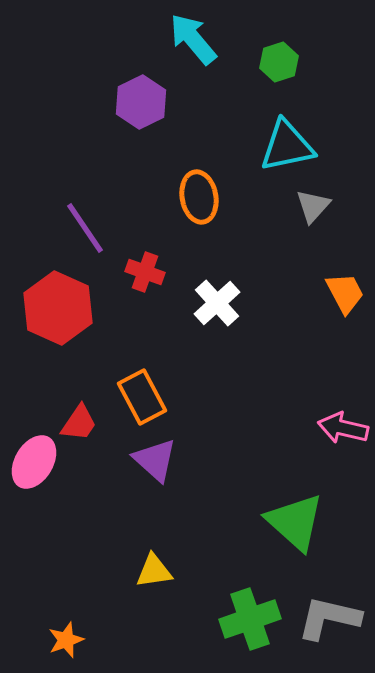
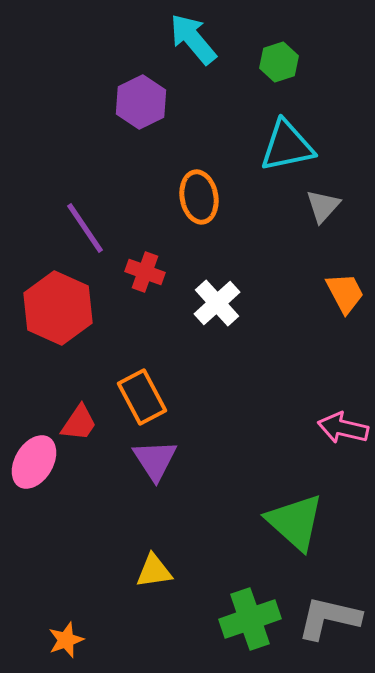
gray triangle: moved 10 px right
purple triangle: rotated 15 degrees clockwise
